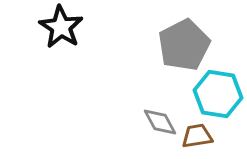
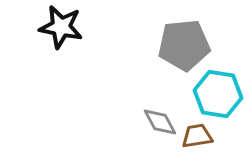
black star: rotated 21 degrees counterclockwise
gray pentagon: rotated 21 degrees clockwise
